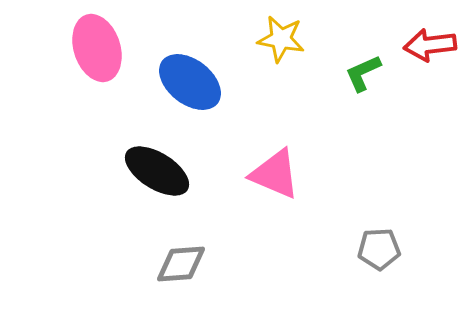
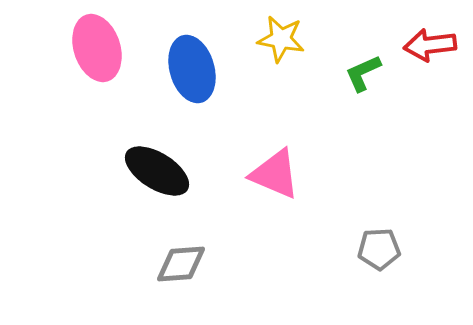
blue ellipse: moved 2 px right, 13 px up; rotated 36 degrees clockwise
